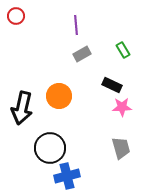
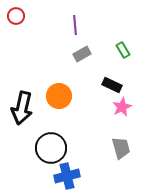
purple line: moved 1 px left
pink star: rotated 24 degrees counterclockwise
black circle: moved 1 px right
